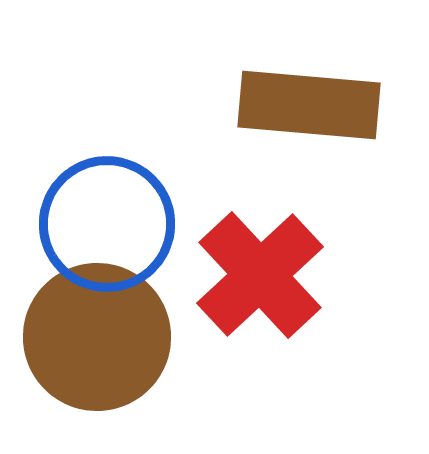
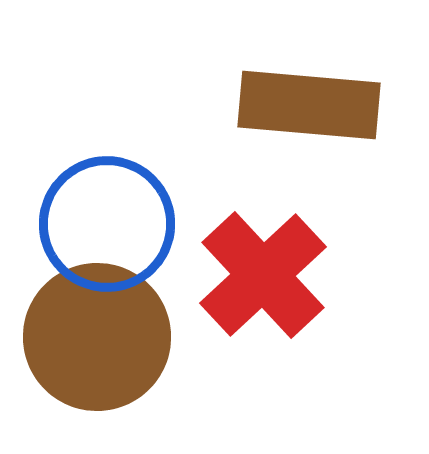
red cross: moved 3 px right
